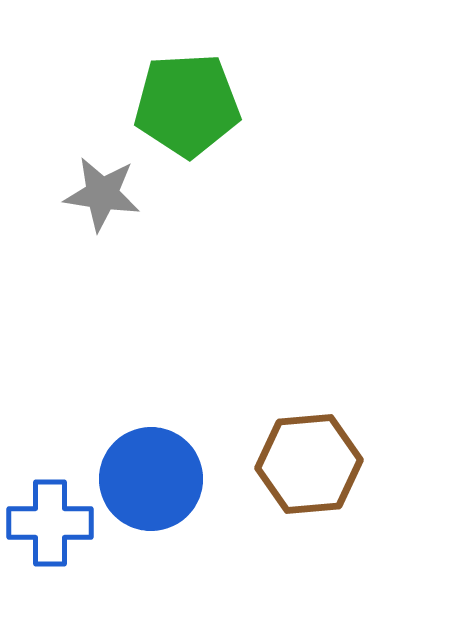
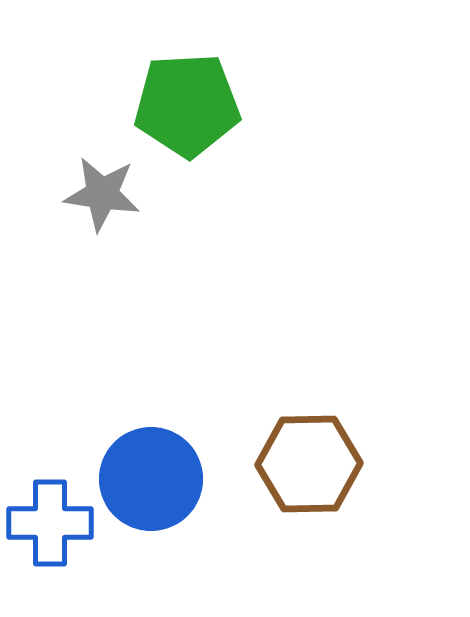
brown hexagon: rotated 4 degrees clockwise
